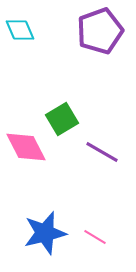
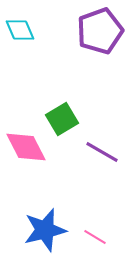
blue star: moved 3 px up
